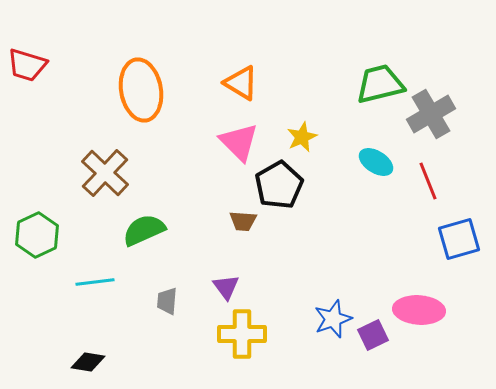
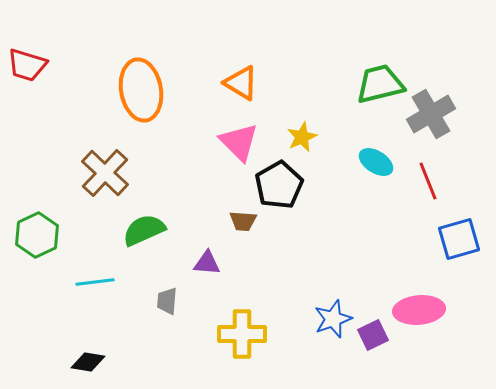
purple triangle: moved 19 px left, 24 px up; rotated 48 degrees counterclockwise
pink ellipse: rotated 9 degrees counterclockwise
